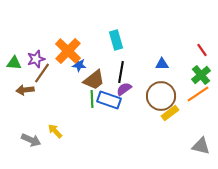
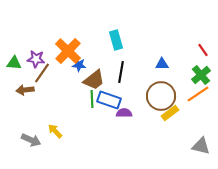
red line: moved 1 px right
purple star: rotated 24 degrees clockwise
purple semicircle: moved 24 px down; rotated 35 degrees clockwise
